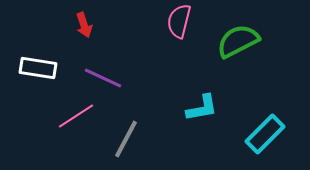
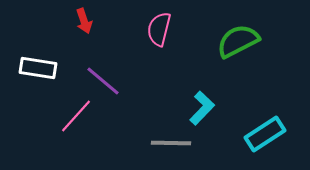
pink semicircle: moved 20 px left, 8 px down
red arrow: moved 4 px up
purple line: moved 3 px down; rotated 15 degrees clockwise
cyan L-shape: rotated 36 degrees counterclockwise
pink line: rotated 15 degrees counterclockwise
cyan rectangle: rotated 12 degrees clockwise
gray line: moved 45 px right, 4 px down; rotated 63 degrees clockwise
